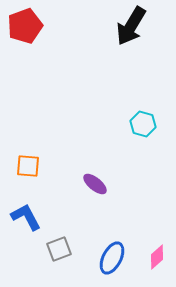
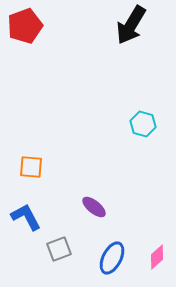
black arrow: moved 1 px up
orange square: moved 3 px right, 1 px down
purple ellipse: moved 1 px left, 23 px down
